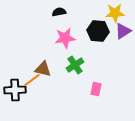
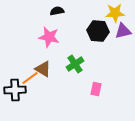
black semicircle: moved 2 px left, 1 px up
purple triangle: rotated 18 degrees clockwise
pink star: moved 16 px left, 1 px up; rotated 20 degrees clockwise
green cross: moved 1 px up
brown triangle: rotated 18 degrees clockwise
orange line: moved 2 px left, 2 px up
